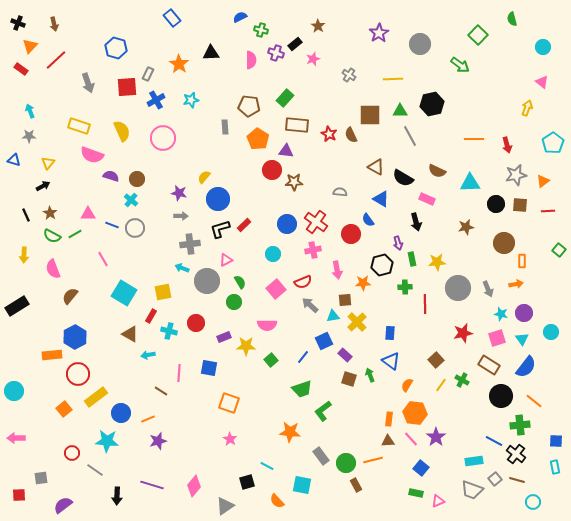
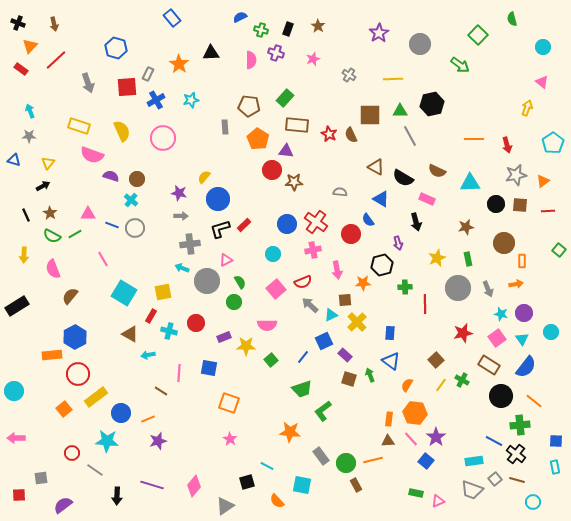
black rectangle at (295, 44): moved 7 px left, 15 px up; rotated 32 degrees counterclockwise
green rectangle at (412, 259): moved 56 px right
yellow star at (437, 262): moved 4 px up; rotated 18 degrees counterclockwise
cyan triangle at (333, 316): moved 2 px left, 1 px up; rotated 16 degrees counterclockwise
pink square at (497, 338): rotated 18 degrees counterclockwise
blue square at (421, 468): moved 5 px right, 7 px up
